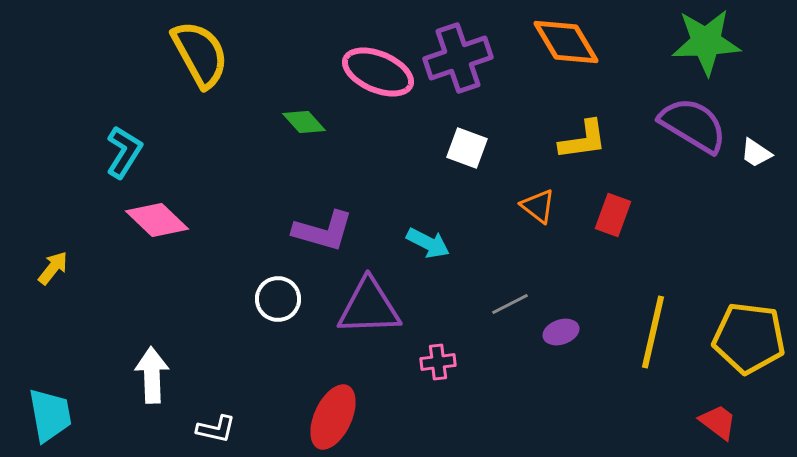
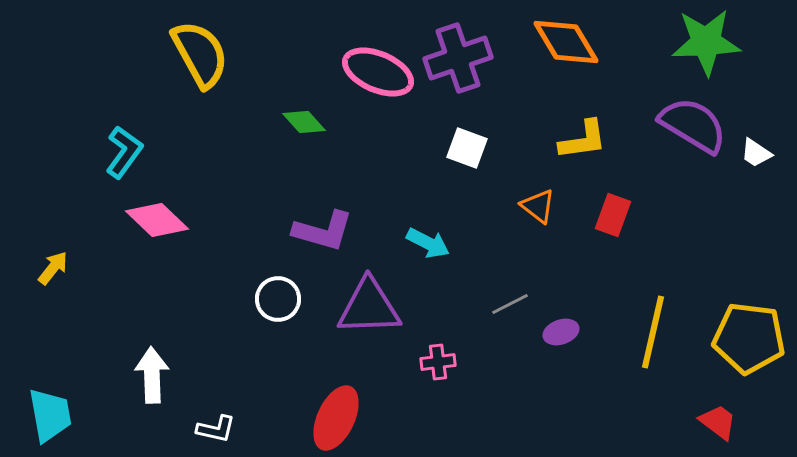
cyan L-shape: rotated 4 degrees clockwise
red ellipse: moved 3 px right, 1 px down
